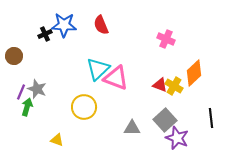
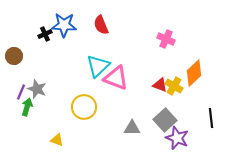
cyan triangle: moved 3 px up
